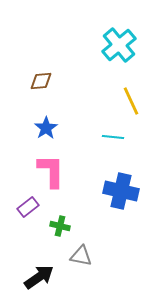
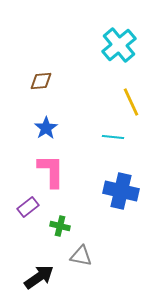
yellow line: moved 1 px down
